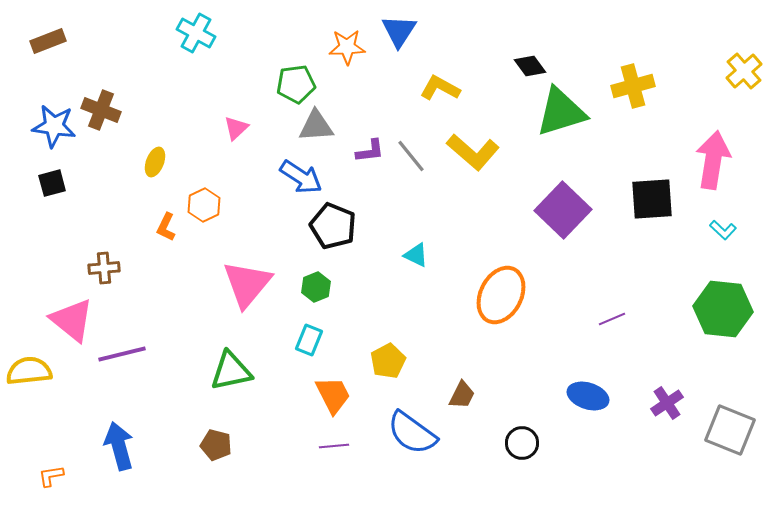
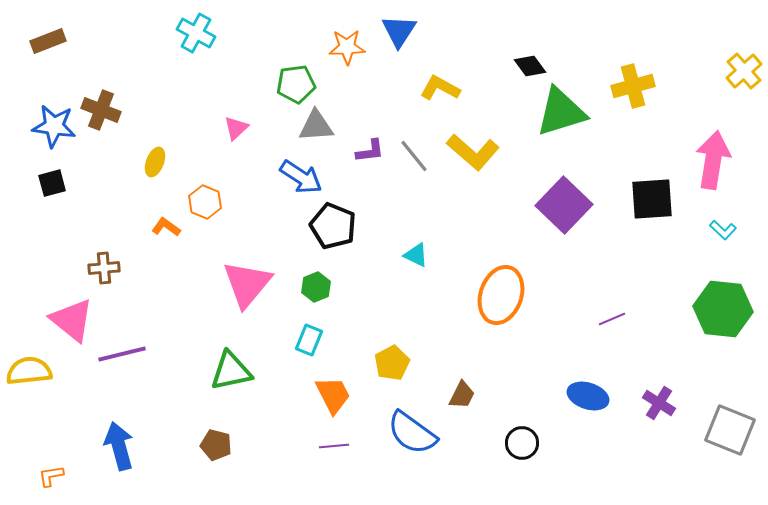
gray line at (411, 156): moved 3 px right
orange hexagon at (204, 205): moved 1 px right, 3 px up; rotated 12 degrees counterclockwise
purple square at (563, 210): moved 1 px right, 5 px up
orange L-shape at (166, 227): rotated 100 degrees clockwise
orange ellipse at (501, 295): rotated 8 degrees counterclockwise
yellow pentagon at (388, 361): moved 4 px right, 2 px down
purple cross at (667, 403): moved 8 px left; rotated 24 degrees counterclockwise
